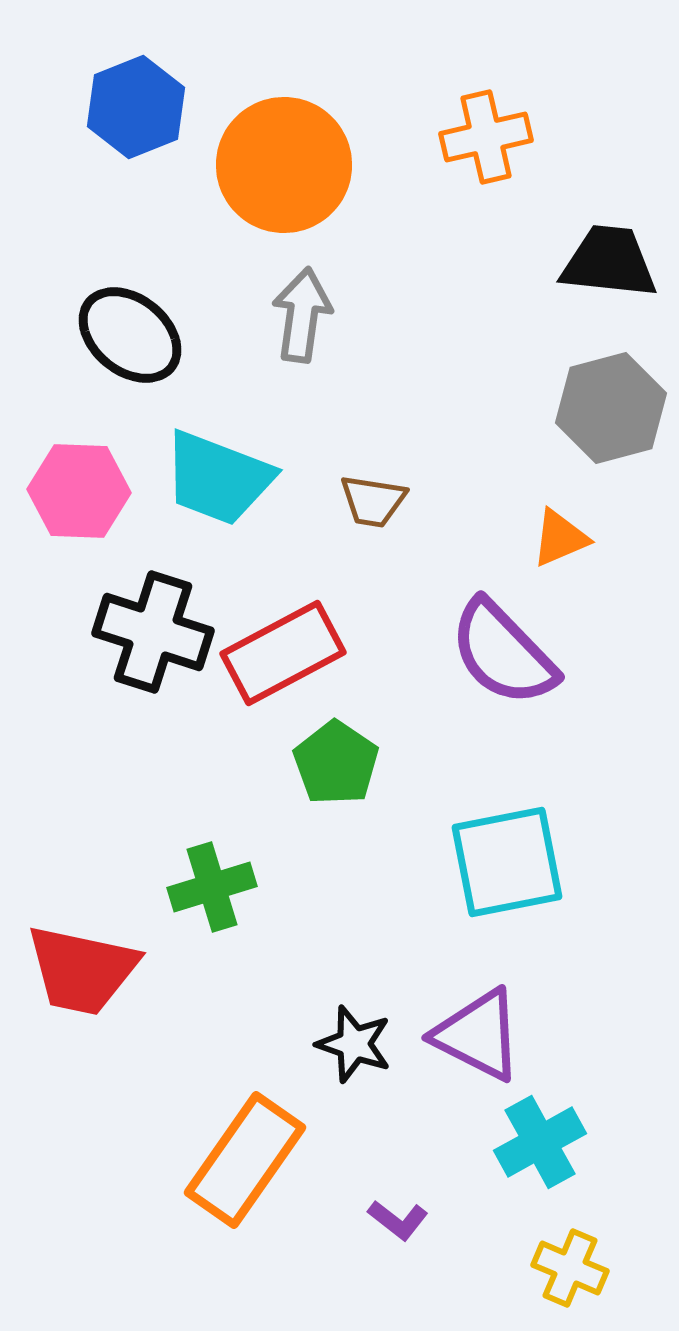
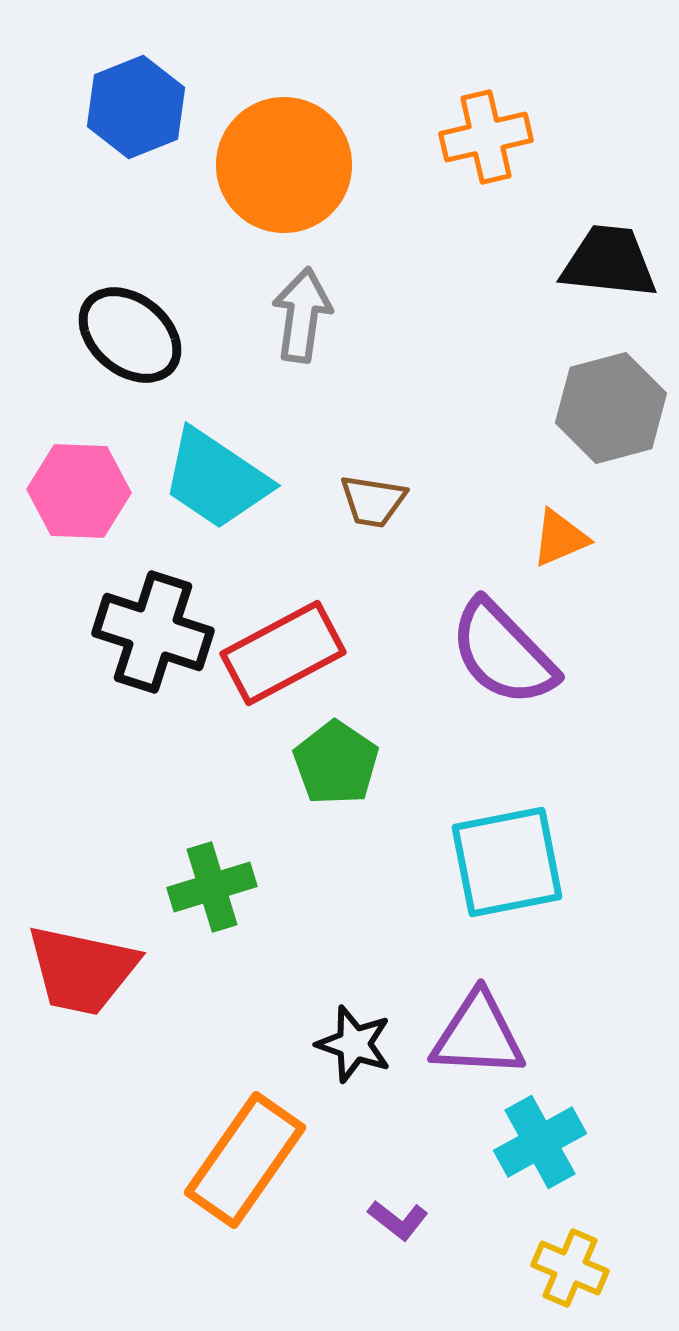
cyan trapezoid: moved 2 px left, 1 px down; rotated 13 degrees clockwise
purple triangle: rotated 24 degrees counterclockwise
